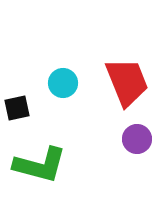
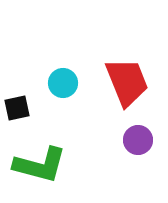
purple circle: moved 1 px right, 1 px down
